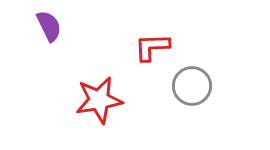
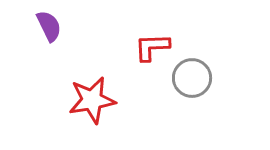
gray circle: moved 8 px up
red star: moved 7 px left
